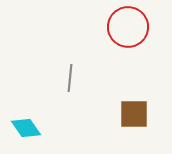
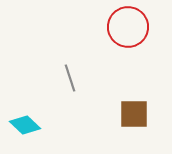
gray line: rotated 24 degrees counterclockwise
cyan diamond: moved 1 px left, 3 px up; rotated 12 degrees counterclockwise
